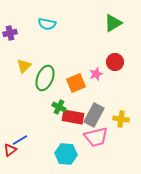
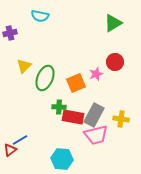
cyan semicircle: moved 7 px left, 8 px up
green cross: rotated 24 degrees counterclockwise
pink trapezoid: moved 2 px up
cyan hexagon: moved 4 px left, 5 px down
